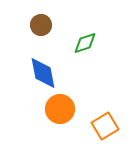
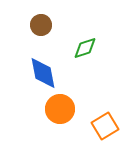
green diamond: moved 5 px down
